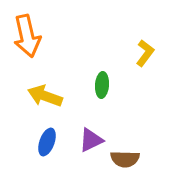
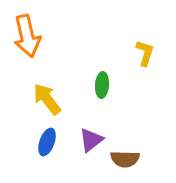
yellow L-shape: rotated 20 degrees counterclockwise
yellow arrow: moved 2 px right, 3 px down; rotated 32 degrees clockwise
purple triangle: rotated 12 degrees counterclockwise
